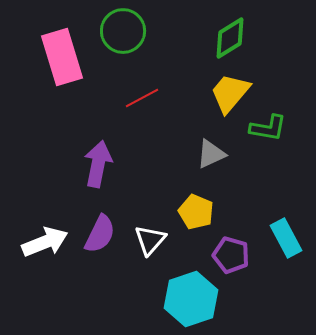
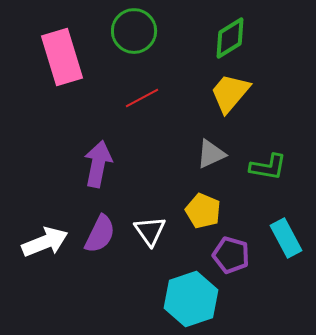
green circle: moved 11 px right
green L-shape: moved 39 px down
yellow pentagon: moved 7 px right, 1 px up
white triangle: moved 9 px up; rotated 16 degrees counterclockwise
